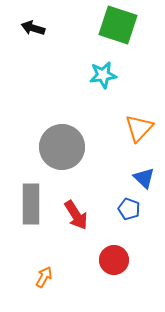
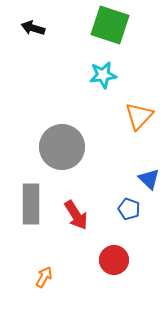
green square: moved 8 px left
orange triangle: moved 12 px up
blue triangle: moved 5 px right, 1 px down
